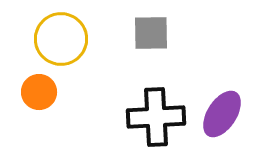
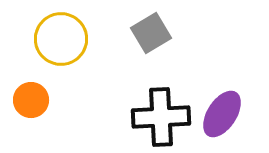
gray square: rotated 30 degrees counterclockwise
orange circle: moved 8 px left, 8 px down
black cross: moved 5 px right
